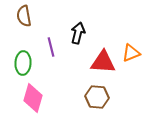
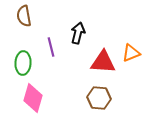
brown hexagon: moved 2 px right, 1 px down
